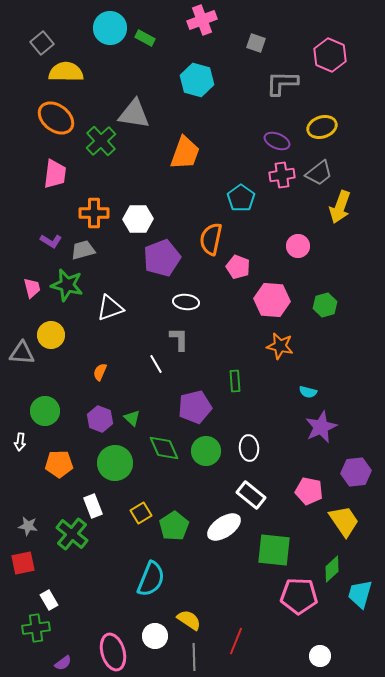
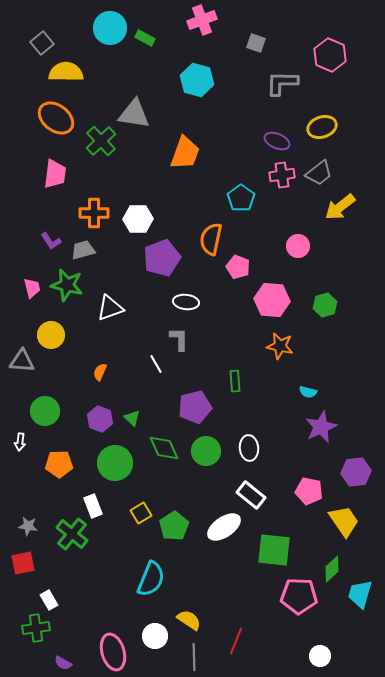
yellow arrow at (340, 207): rotated 32 degrees clockwise
purple L-shape at (51, 241): rotated 25 degrees clockwise
gray triangle at (22, 353): moved 8 px down
purple semicircle at (63, 663): rotated 66 degrees clockwise
